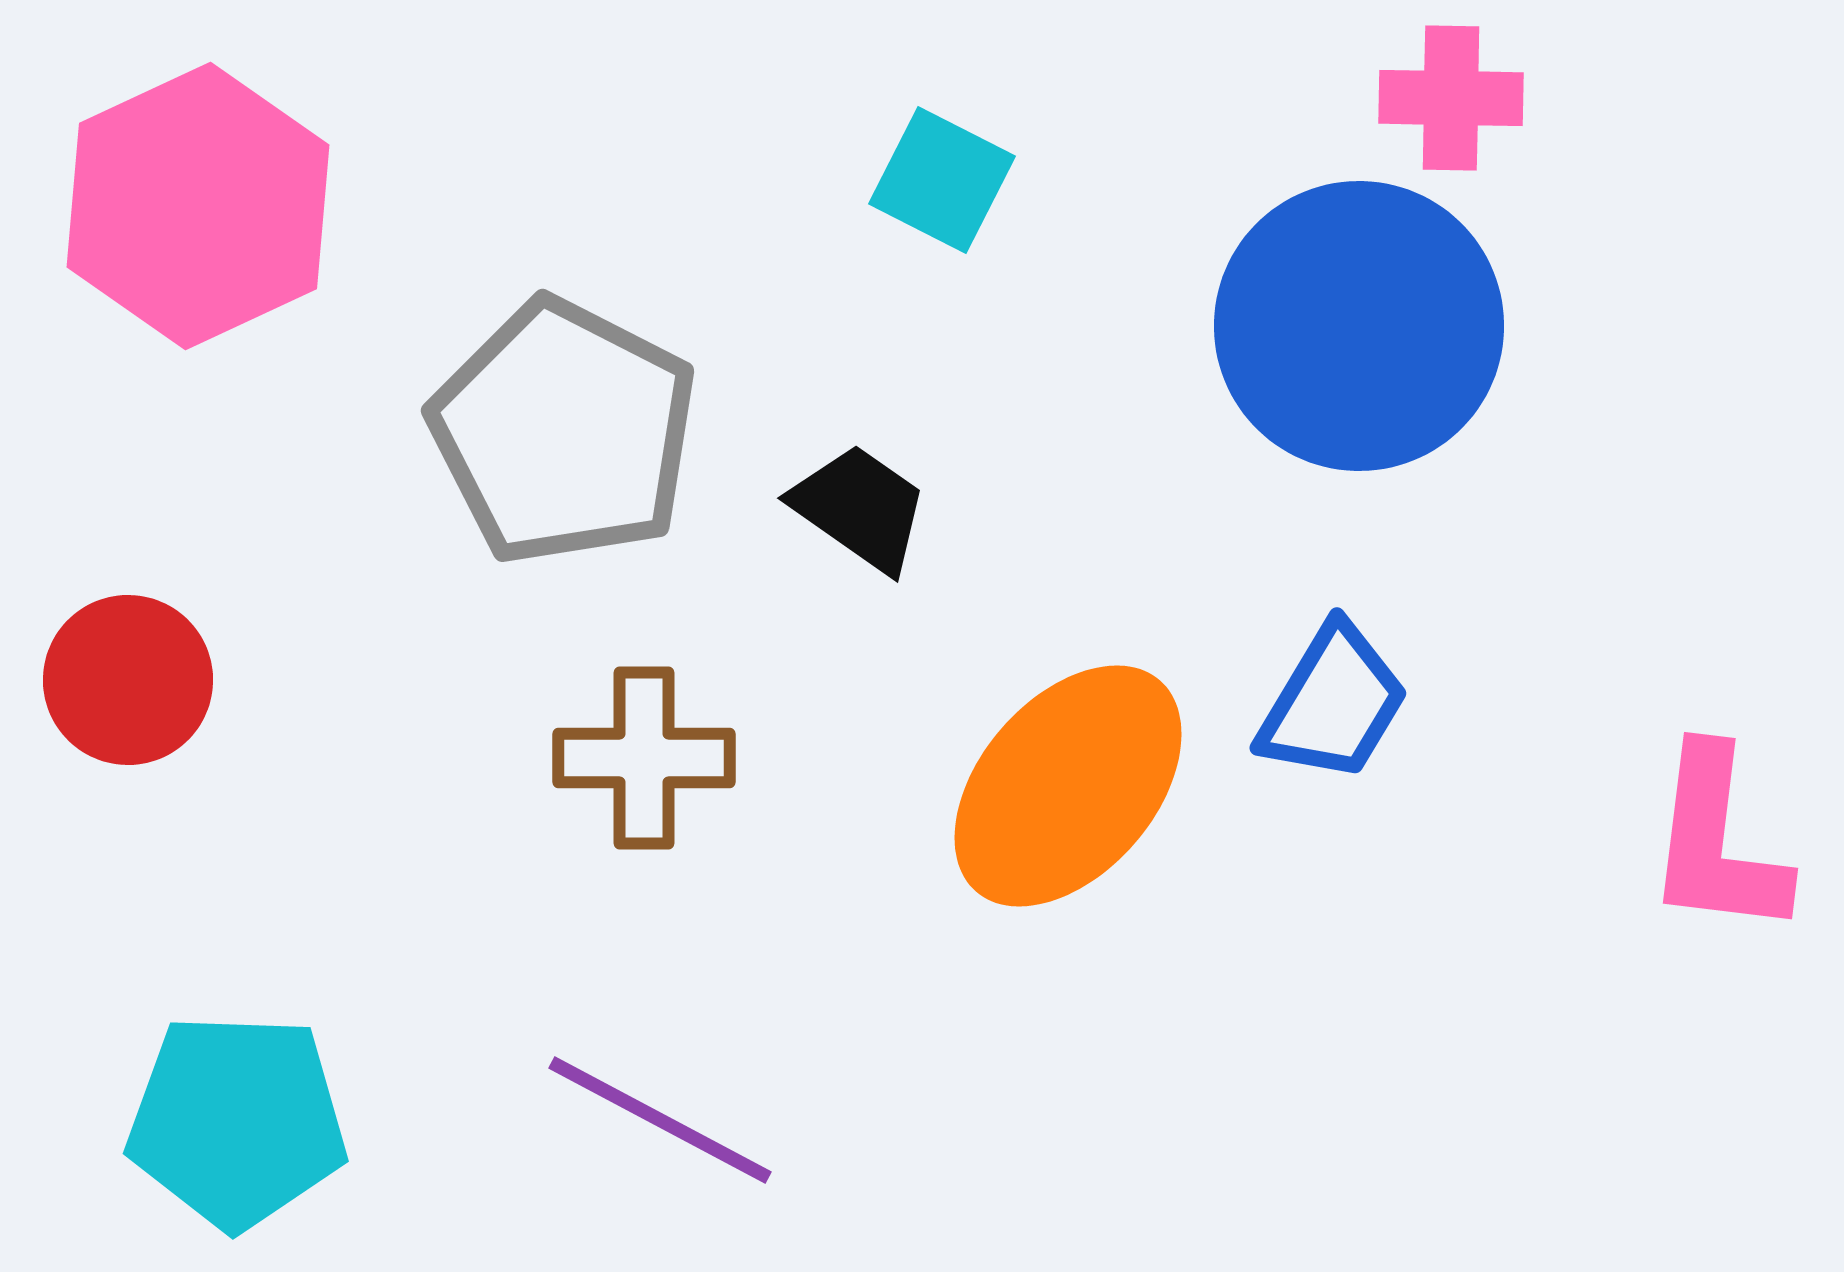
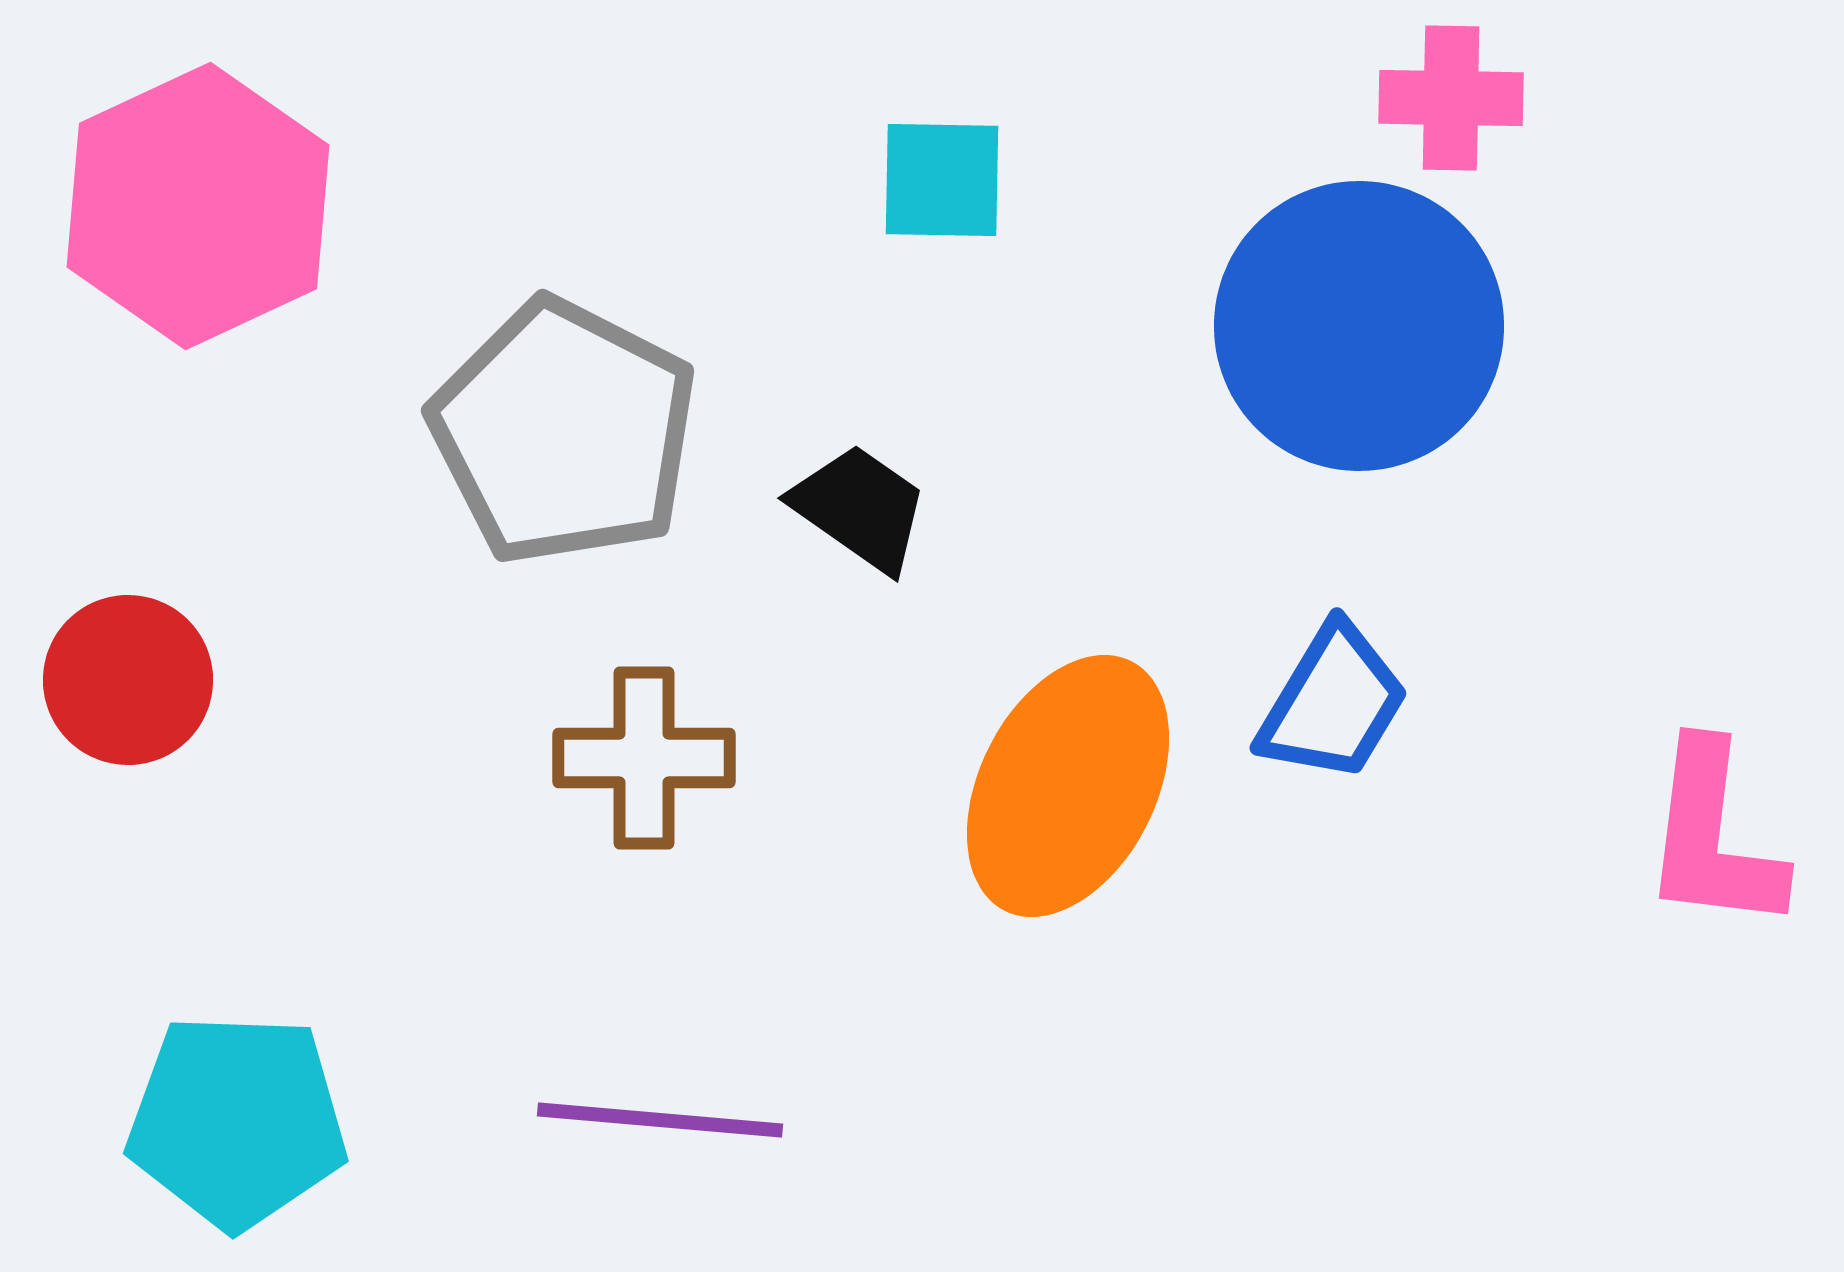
cyan square: rotated 26 degrees counterclockwise
orange ellipse: rotated 14 degrees counterclockwise
pink L-shape: moved 4 px left, 5 px up
purple line: rotated 23 degrees counterclockwise
